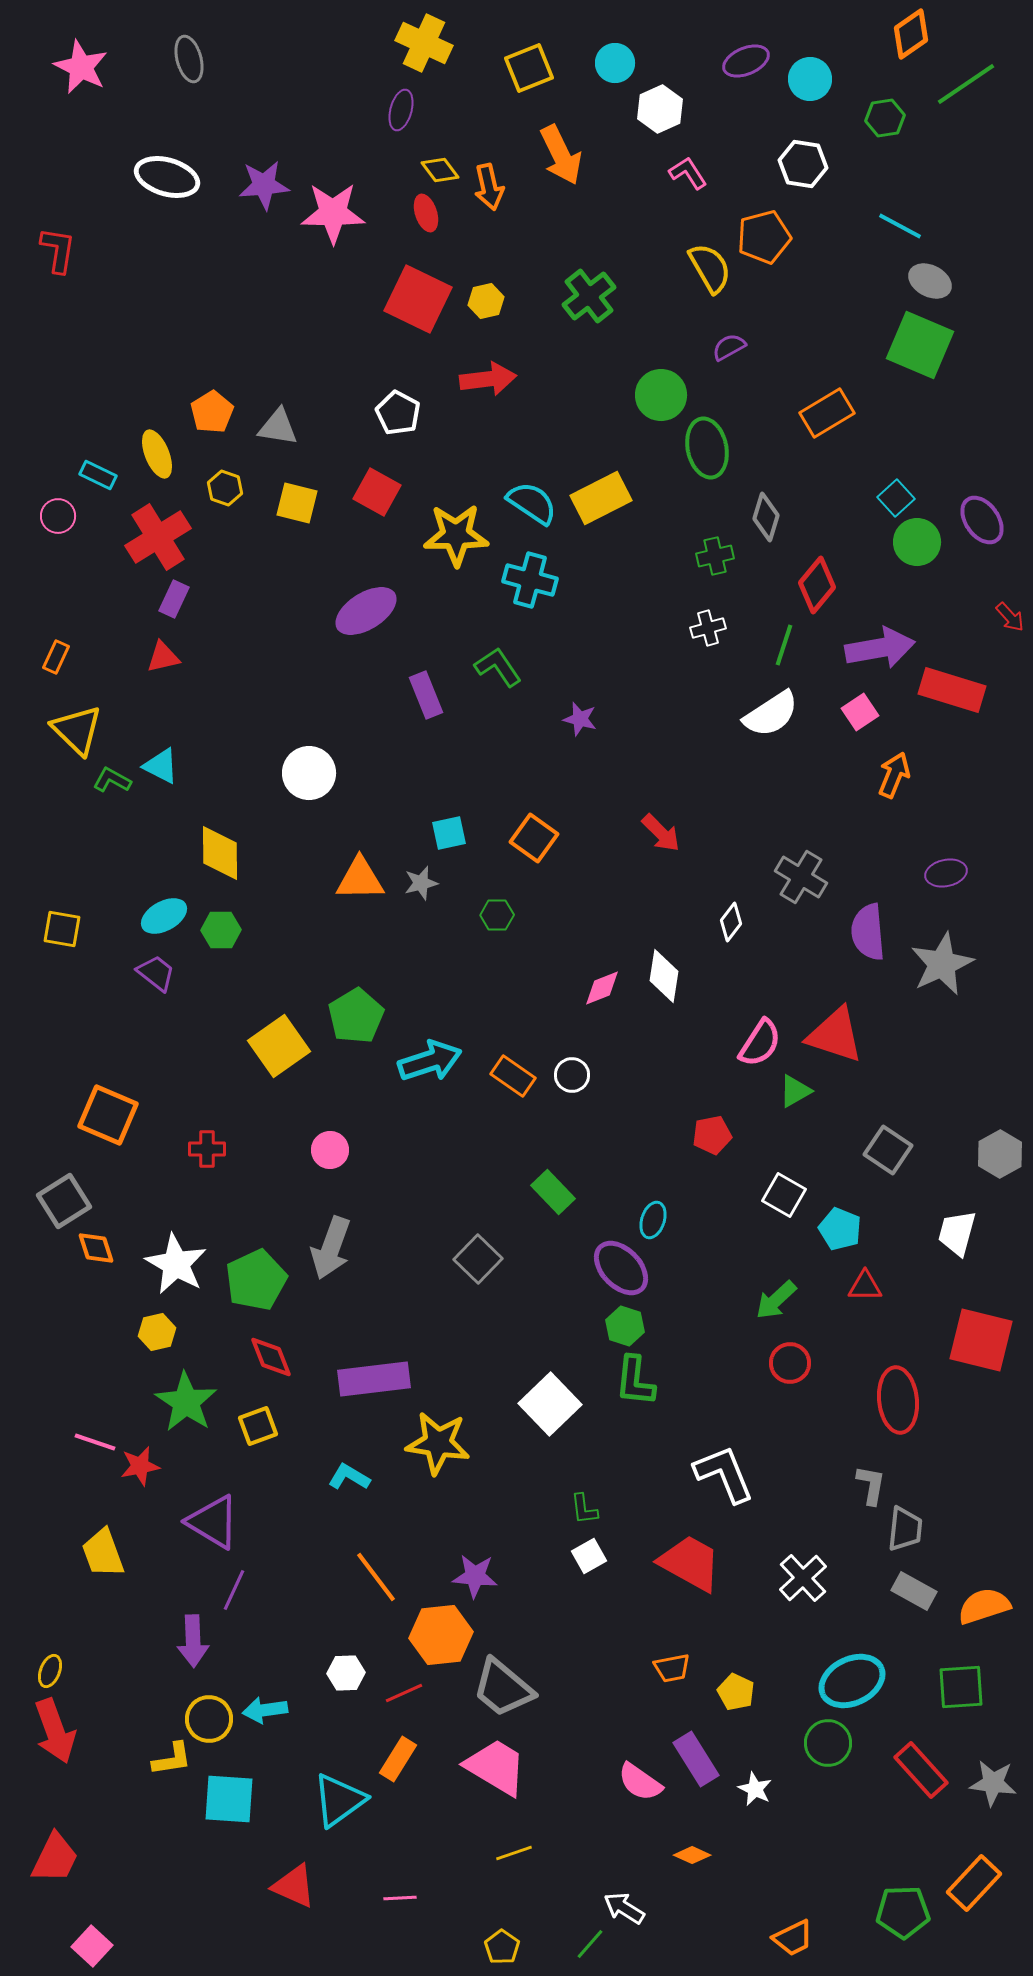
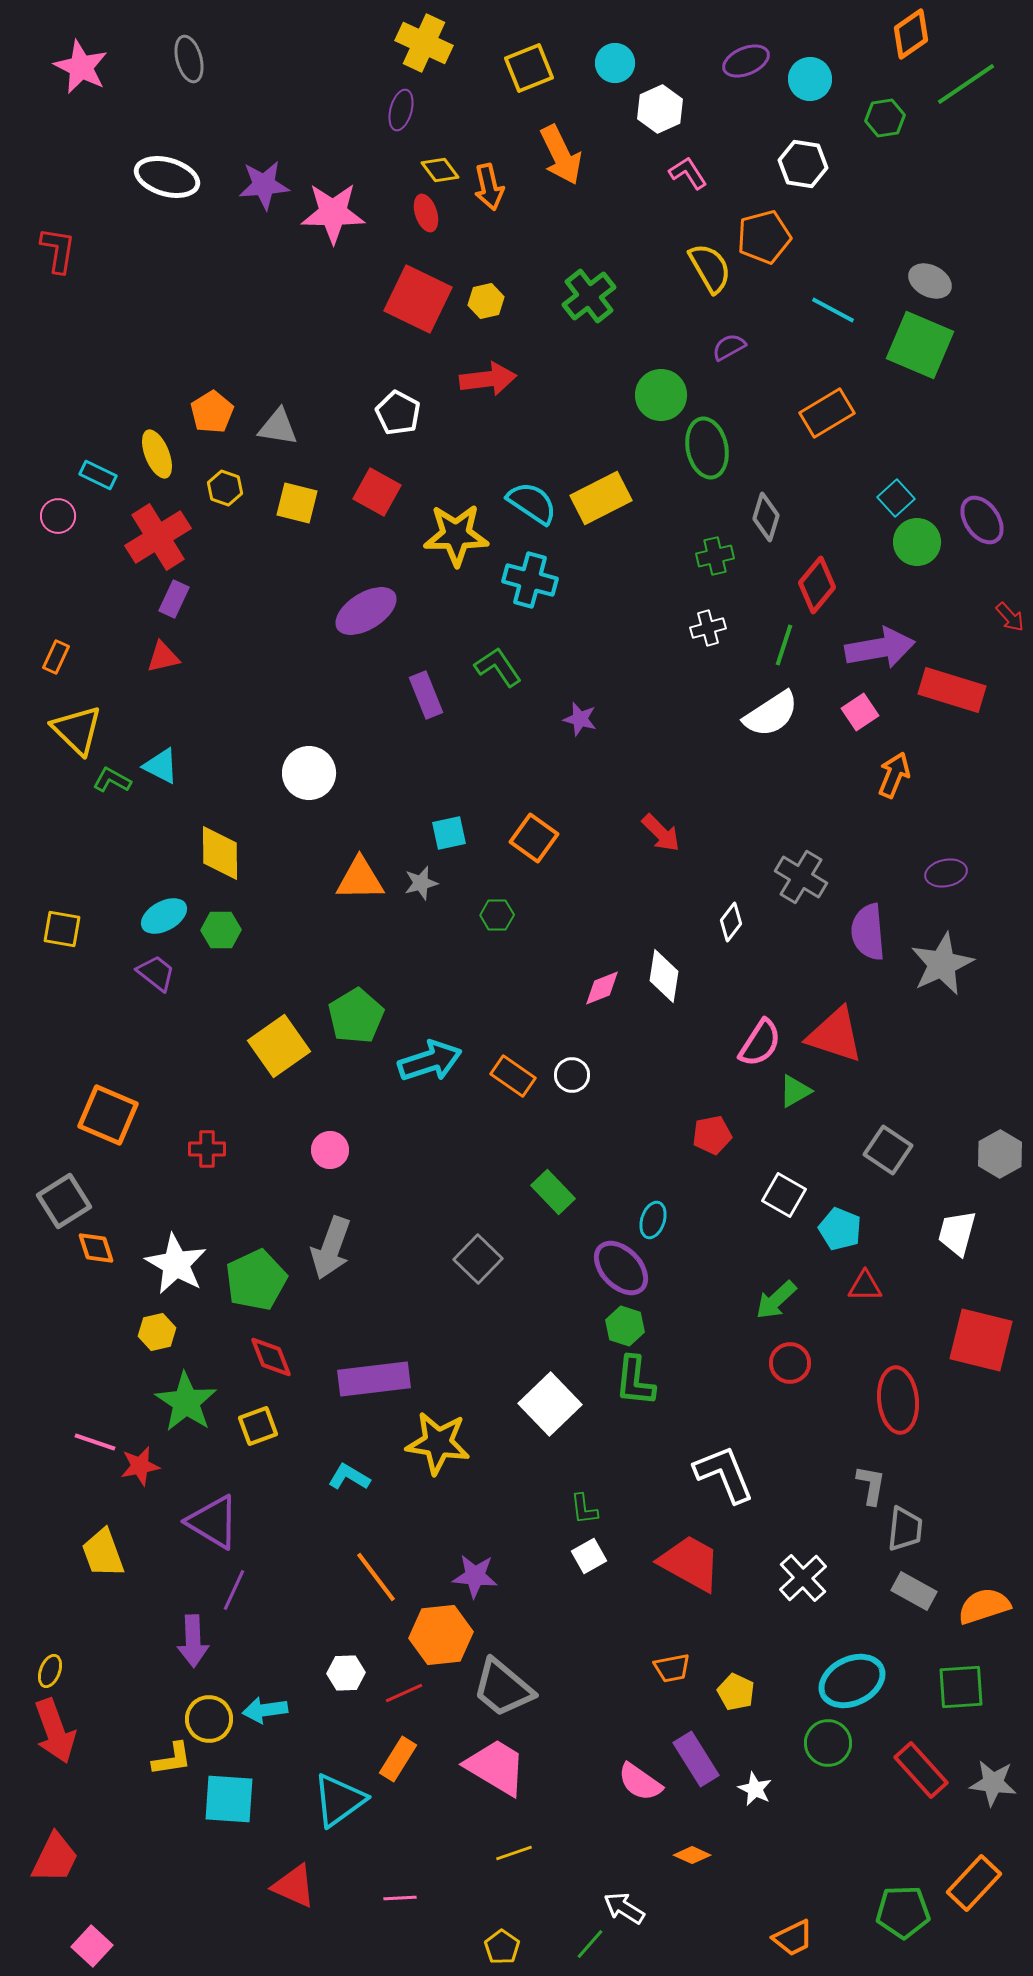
cyan line at (900, 226): moved 67 px left, 84 px down
